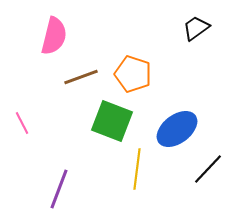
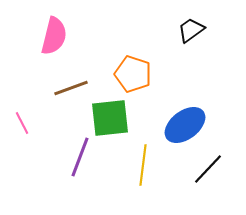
black trapezoid: moved 5 px left, 2 px down
brown line: moved 10 px left, 11 px down
green square: moved 2 px left, 3 px up; rotated 27 degrees counterclockwise
blue ellipse: moved 8 px right, 4 px up
yellow line: moved 6 px right, 4 px up
purple line: moved 21 px right, 32 px up
